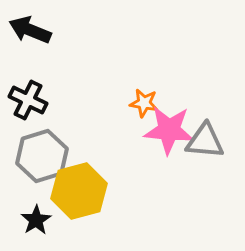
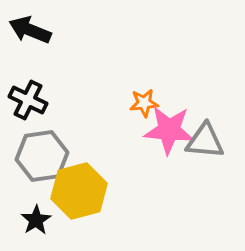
orange star: rotated 16 degrees counterclockwise
gray hexagon: rotated 9 degrees clockwise
